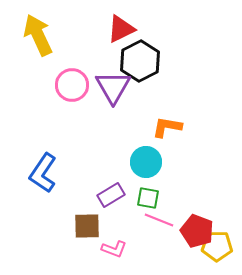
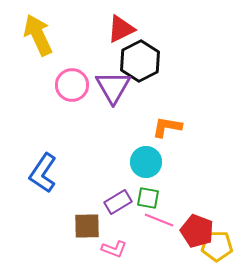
purple rectangle: moved 7 px right, 7 px down
